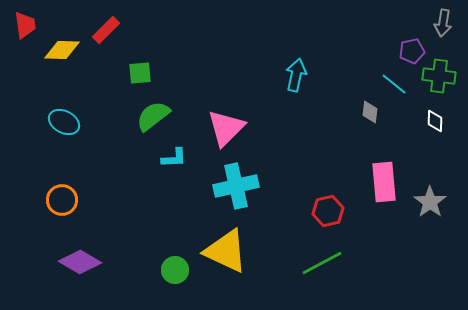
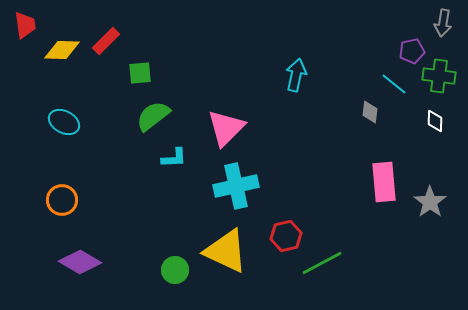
red rectangle: moved 11 px down
red hexagon: moved 42 px left, 25 px down
